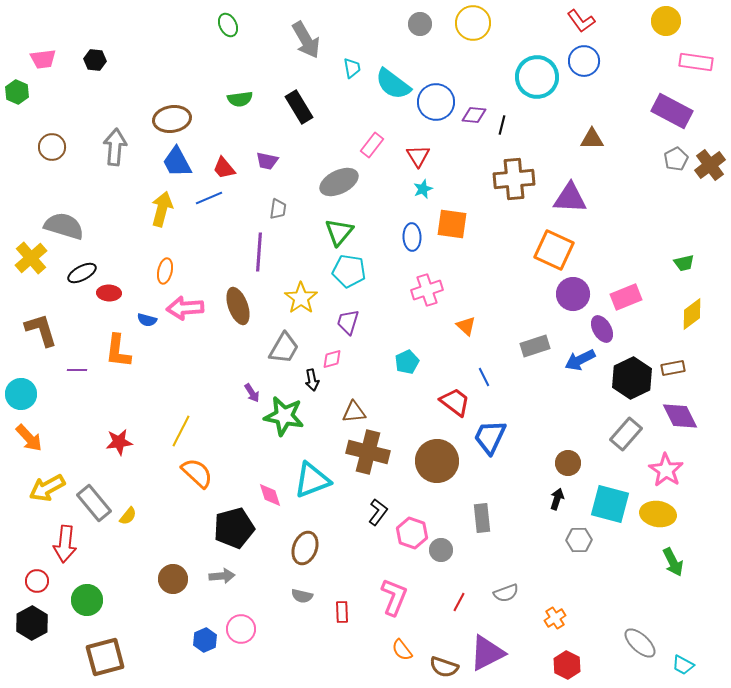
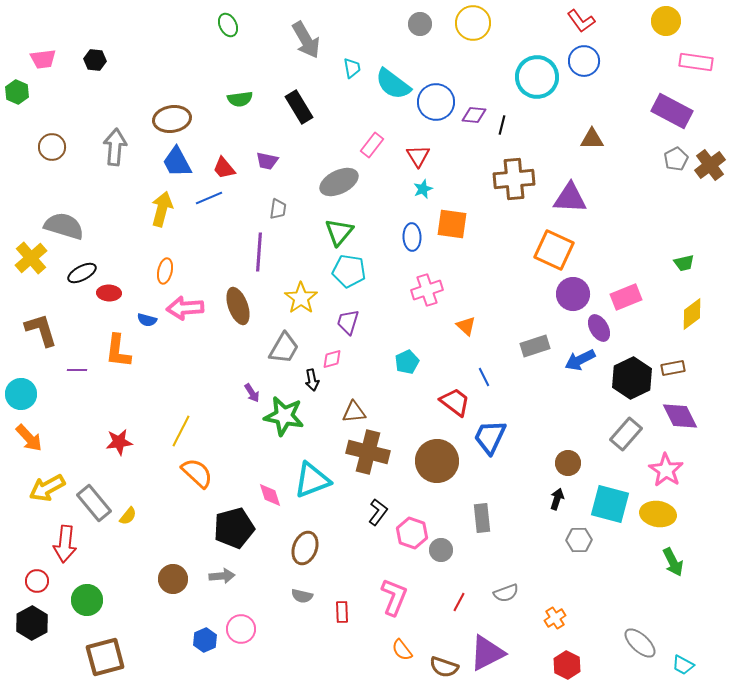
purple ellipse at (602, 329): moved 3 px left, 1 px up
